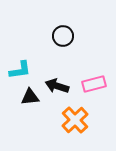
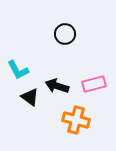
black circle: moved 2 px right, 2 px up
cyan L-shape: moved 2 px left; rotated 70 degrees clockwise
black triangle: rotated 42 degrees clockwise
orange cross: moved 1 px right; rotated 32 degrees counterclockwise
